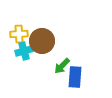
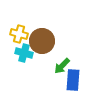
yellow cross: rotated 18 degrees clockwise
cyan cross: moved 2 px down; rotated 30 degrees clockwise
blue rectangle: moved 2 px left, 3 px down
